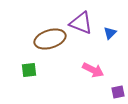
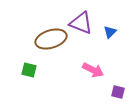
blue triangle: moved 1 px up
brown ellipse: moved 1 px right
green square: rotated 21 degrees clockwise
purple square: rotated 24 degrees clockwise
